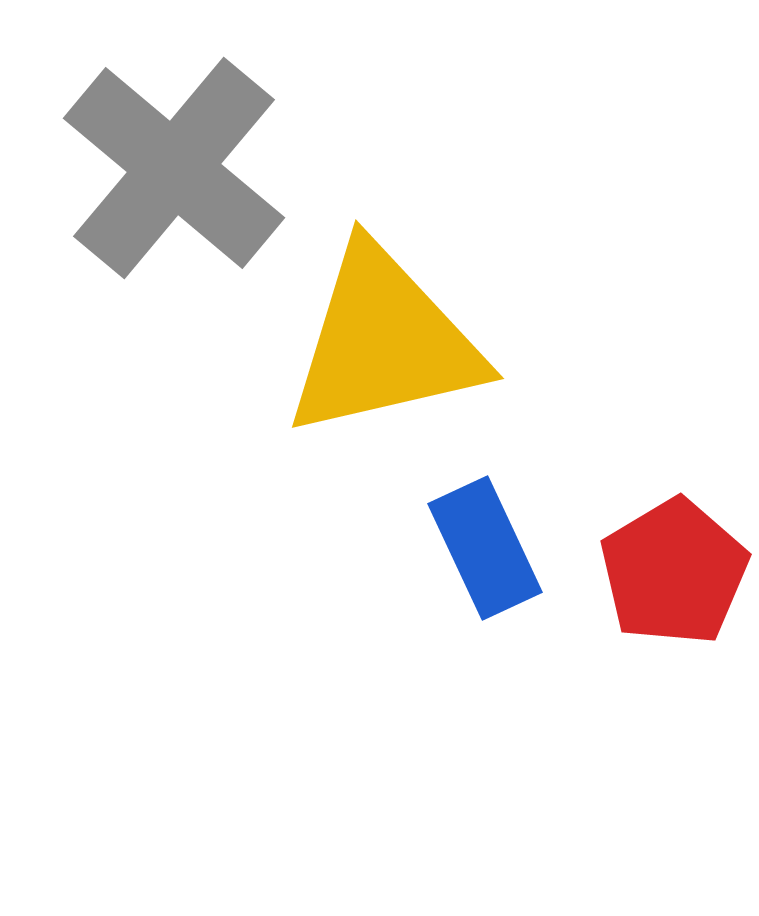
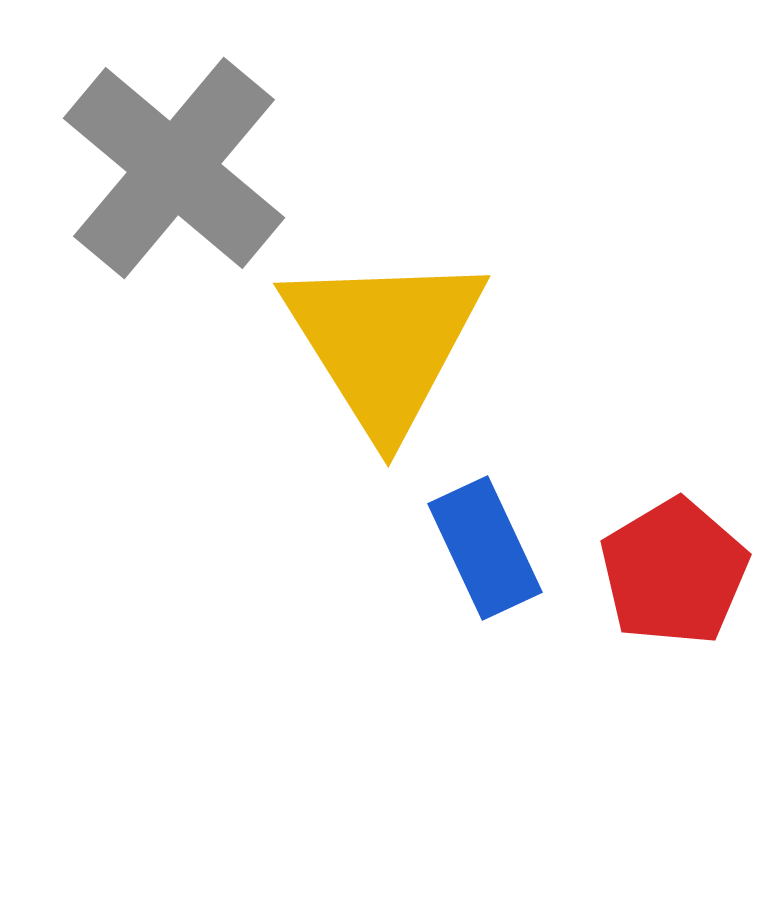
yellow triangle: rotated 49 degrees counterclockwise
